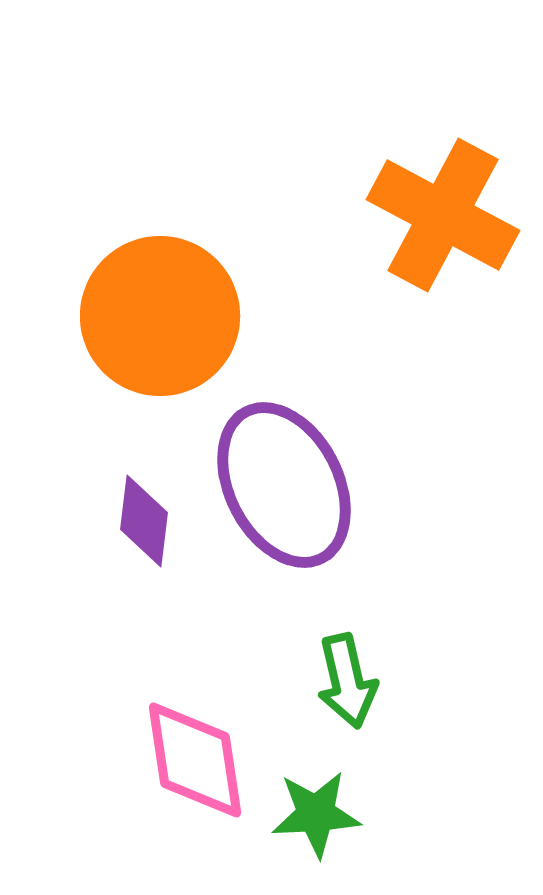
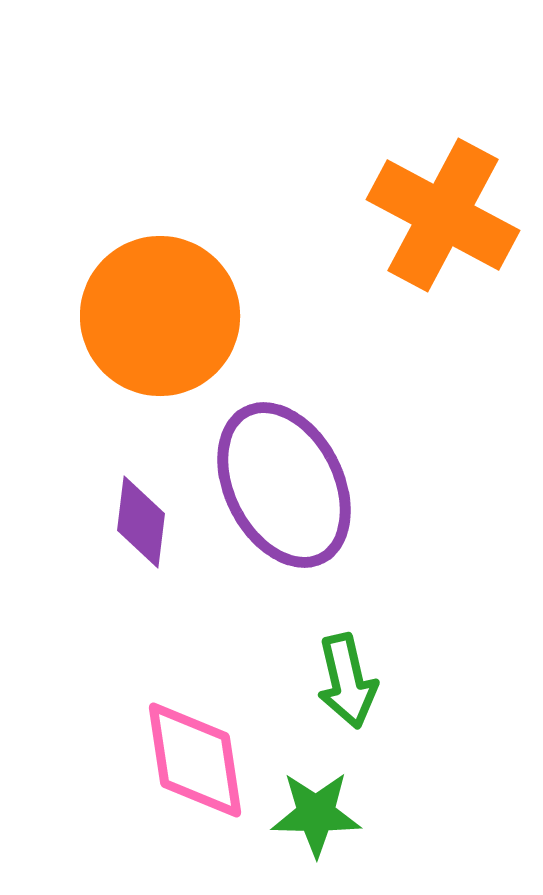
purple diamond: moved 3 px left, 1 px down
green star: rotated 4 degrees clockwise
